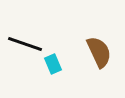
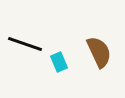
cyan rectangle: moved 6 px right, 2 px up
